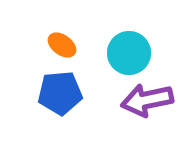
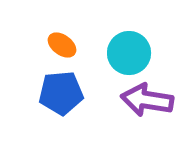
blue pentagon: moved 1 px right
purple arrow: rotated 21 degrees clockwise
